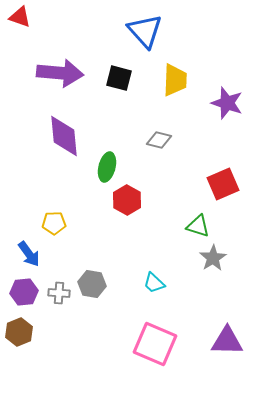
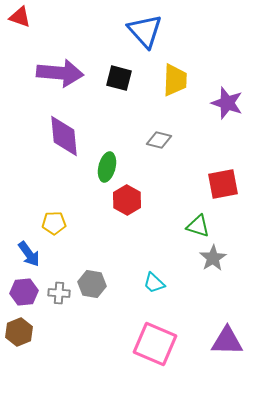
red square: rotated 12 degrees clockwise
